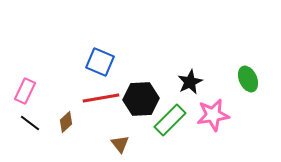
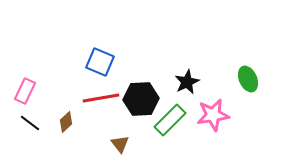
black star: moved 3 px left
